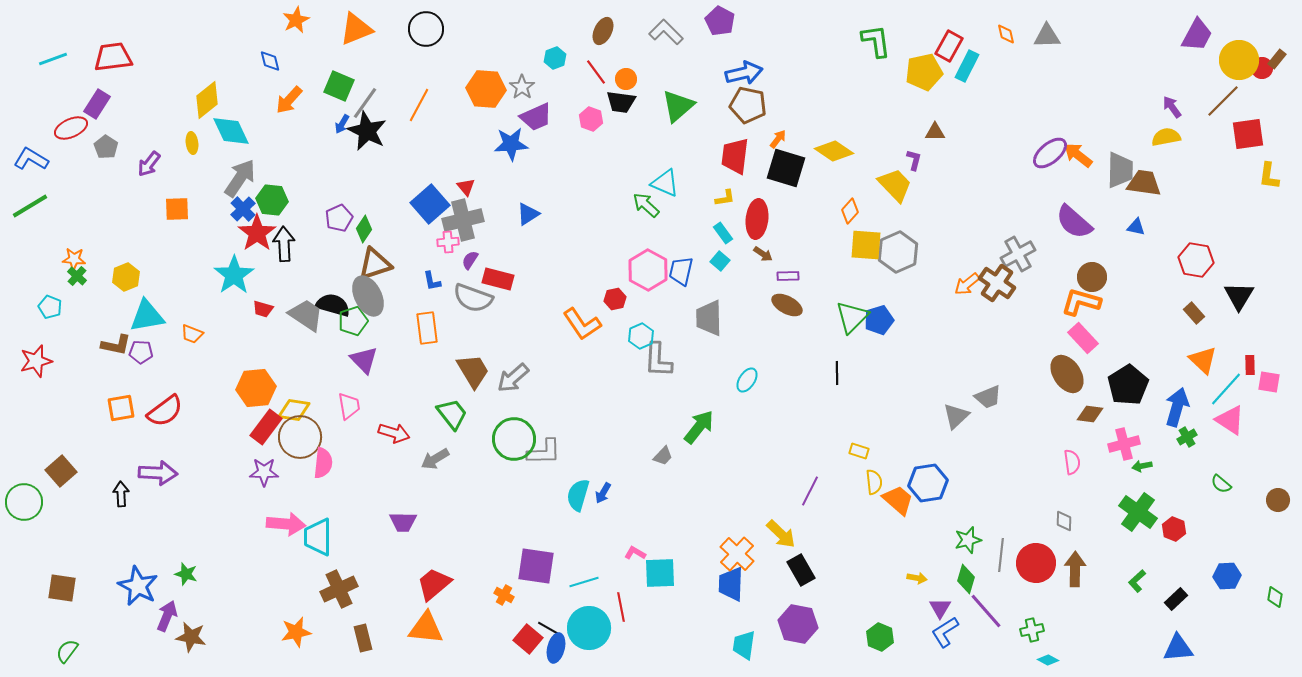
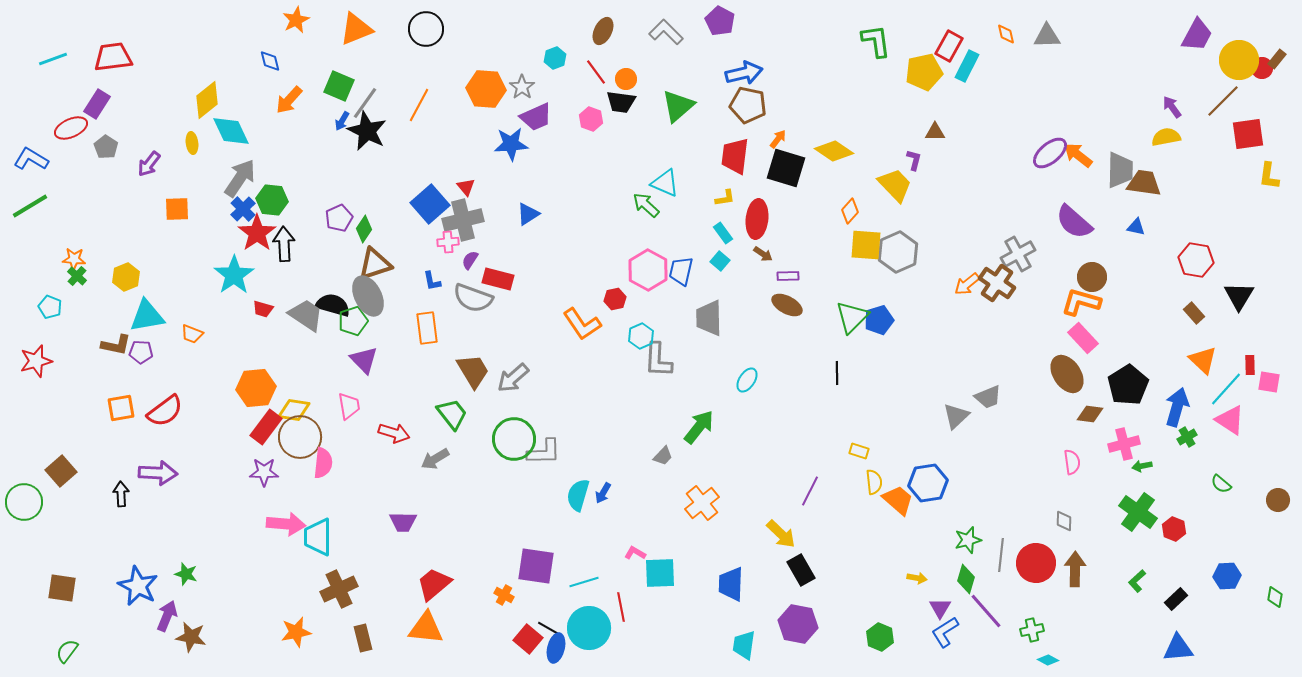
blue arrow at (342, 124): moved 3 px up
orange cross at (737, 554): moved 35 px left, 51 px up; rotated 8 degrees clockwise
